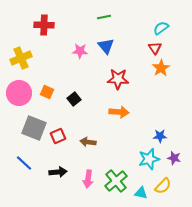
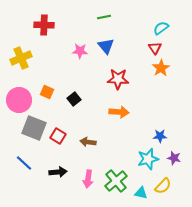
pink circle: moved 7 px down
red square: rotated 35 degrees counterclockwise
cyan star: moved 1 px left
